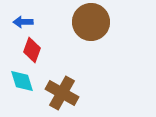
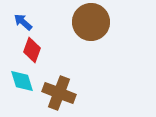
blue arrow: rotated 42 degrees clockwise
brown cross: moved 3 px left; rotated 8 degrees counterclockwise
